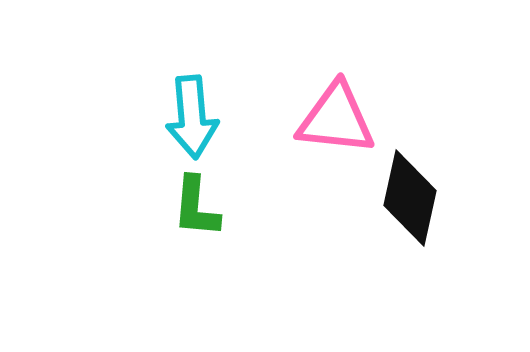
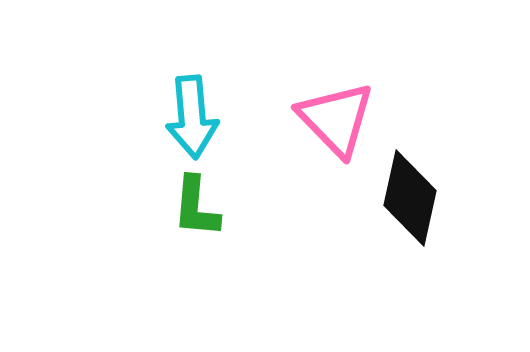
pink triangle: rotated 40 degrees clockwise
